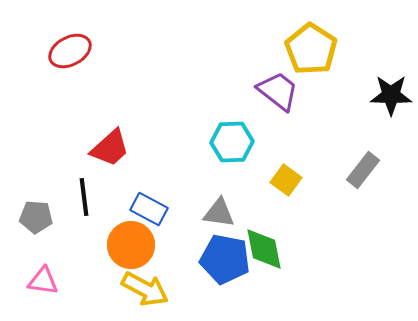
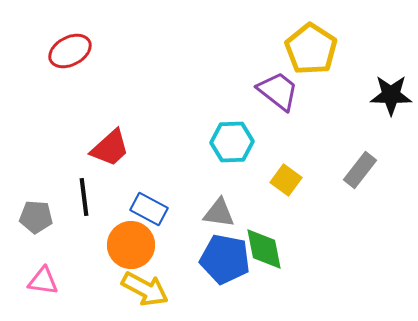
gray rectangle: moved 3 px left
